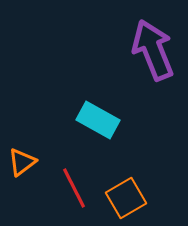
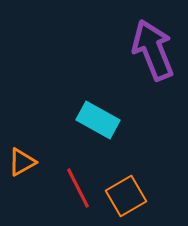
orange triangle: rotated 8 degrees clockwise
red line: moved 4 px right
orange square: moved 2 px up
